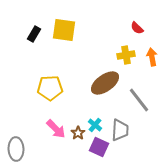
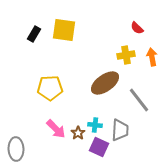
cyan cross: rotated 32 degrees counterclockwise
